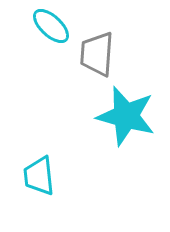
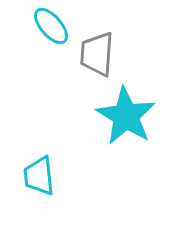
cyan ellipse: rotated 6 degrees clockwise
cyan star: rotated 16 degrees clockwise
